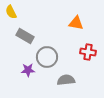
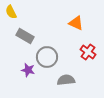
orange triangle: rotated 14 degrees clockwise
red cross: rotated 28 degrees clockwise
purple star: rotated 16 degrees clockwise
